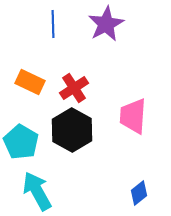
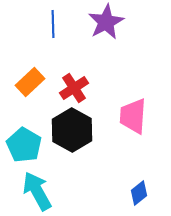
purple star: moved 2 px up
orange rectangle: rotated 68 degrees counterclockwise
cyan pentagon: moved 3 px right, 3 px down
